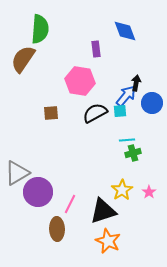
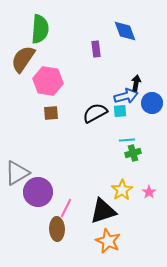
pink hexagon: moved 32 px left
blue arrow: rotated 35 degrees clockwise
pink line: moved 4 px left, 4 px down
